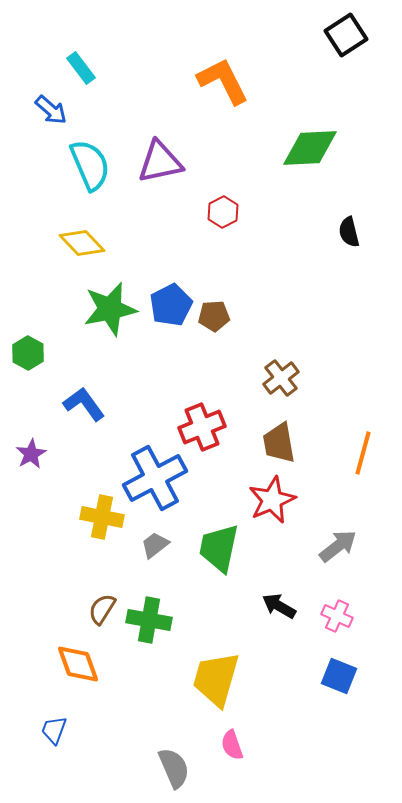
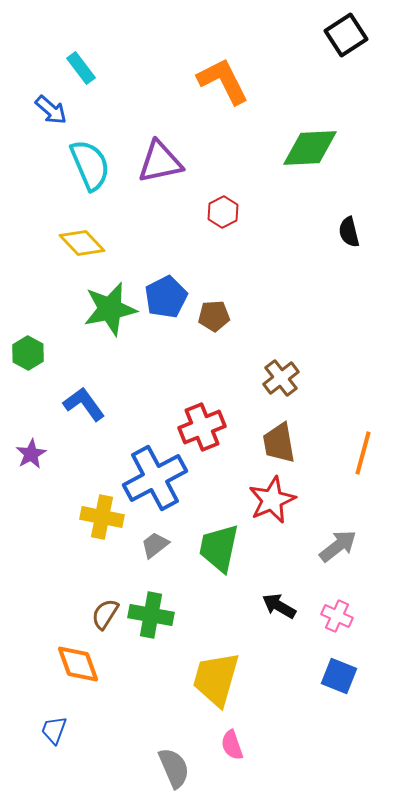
blue pentagon: moved 5 px left, 8 px up
brown semicircle: moved 3 px right, 5 px down
green cross: moved 2 px right, 5 px up
